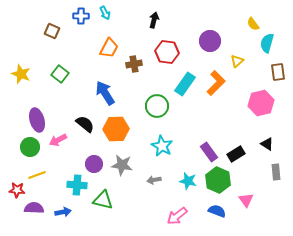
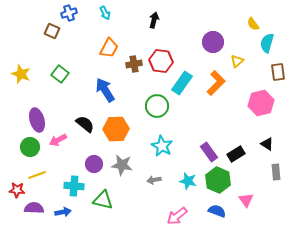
blue cross at (81, 16): moved 12 px left, 3 px up; rotated 21 degrees counterclockwise
purple circle at (210, 41): moved 3 px right, 1 px down
red hexagon at (167, 52): moved 6 px left, 9 px down
cyan rectangle at (185, 84): moved 3 px left, 1 px up
blue arrow at (105, 93): moved 3 px up
cyan cross at (77, 185): moved 3 px left, 1 px down
